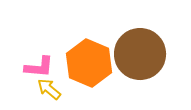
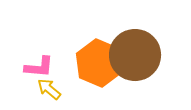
brown circle: moved 5 px left, 1 px down
orange hexagon: moved 10 px right
